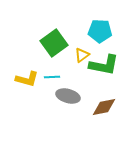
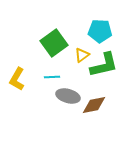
green L-shape: rotated 24 degrees counterclockwise
yellow L-shape: moved 10 px left; rotated 105 degrees clockwise
brown diamond: moved 10 px left, 2 px up
